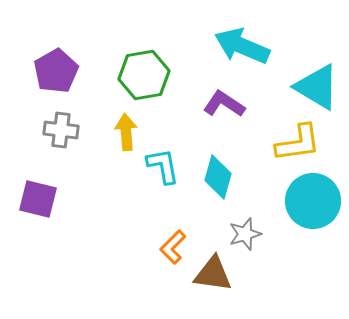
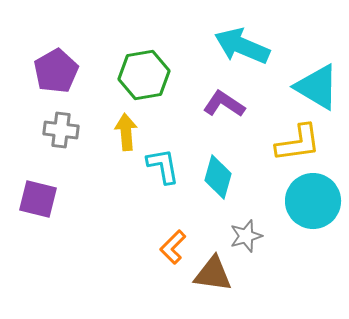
gray star: moved 1 px right, 2 px down
